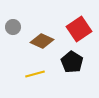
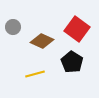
red square: moved 2 px left; rotated 20 degrees counterclockwise
